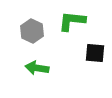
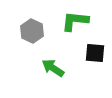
green L-shape: moved 3 px right
green arrow: moved 16 px right; rotated 25 degrees clockwise
